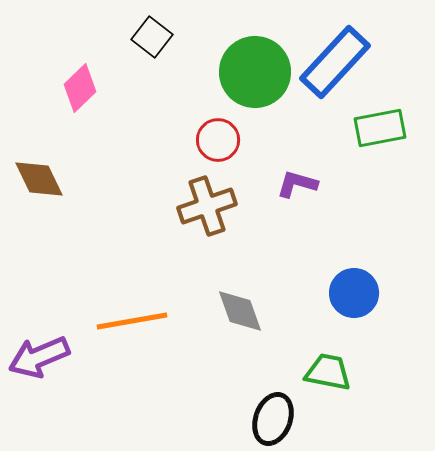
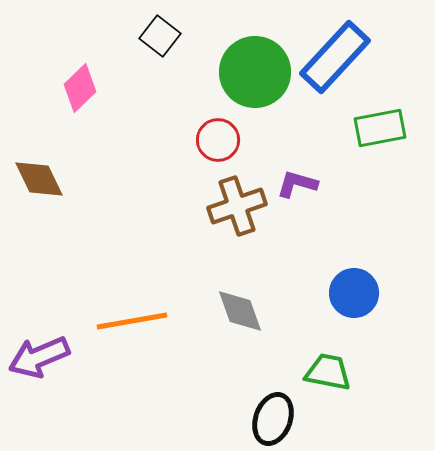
black square: moved 8 px right, 1 px up
blue rectangle: moved 5 px up
brown cross: moved 30 px right
